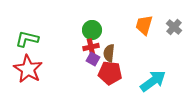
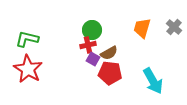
orange trapezoid: moved 2 px left, 3 px down
red cross: moved 3 px left, 2 px up
brown semicircle: rotated 126 degrees counterclockwise
cyan arrow: rotated 96 degrees clockwise
